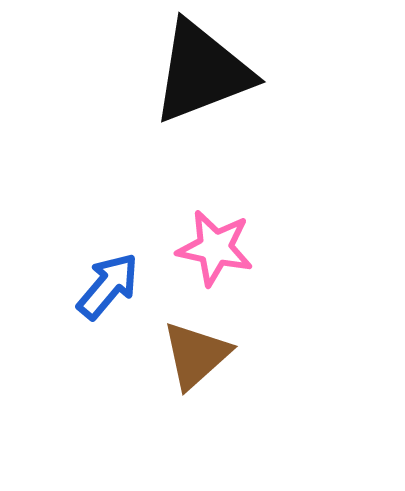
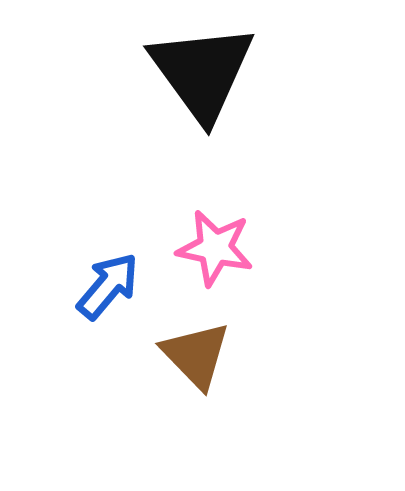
black triangle: rotated 45 degrees counterclockwise
brown triangle: rotated 32 degrees counterclockwise
